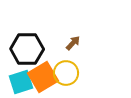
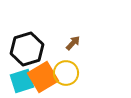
black hexagon: rotated 16 degrees counterclockwise
cyan square: moved 1 px right, 1 px up
